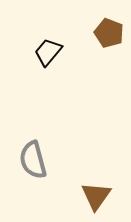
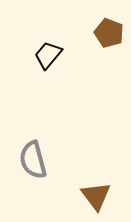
black trapezoid: moved 3 px down
brown triangle: rotated 12 degrees counterclockwise
